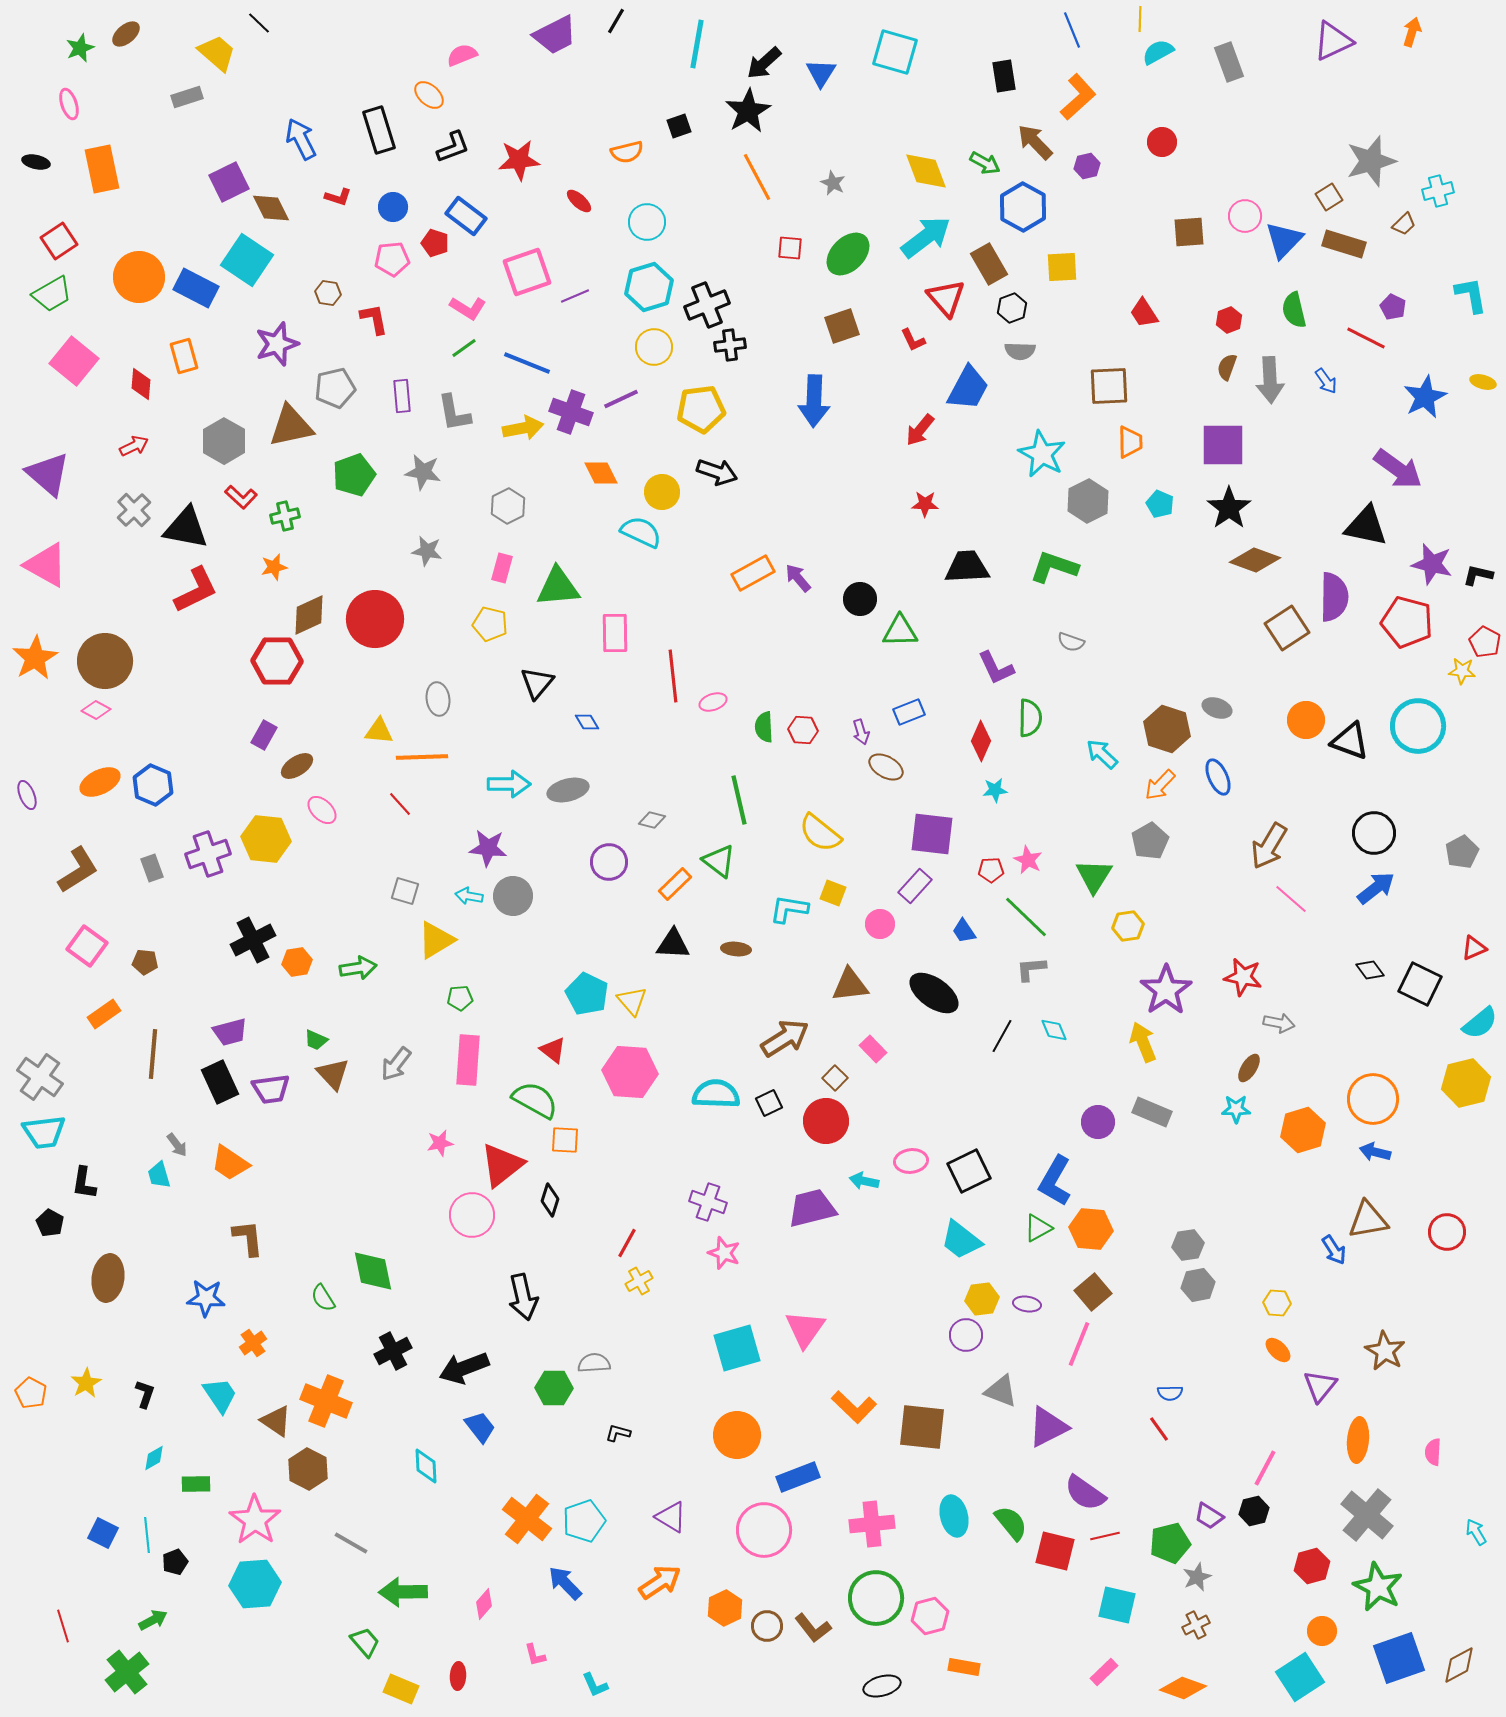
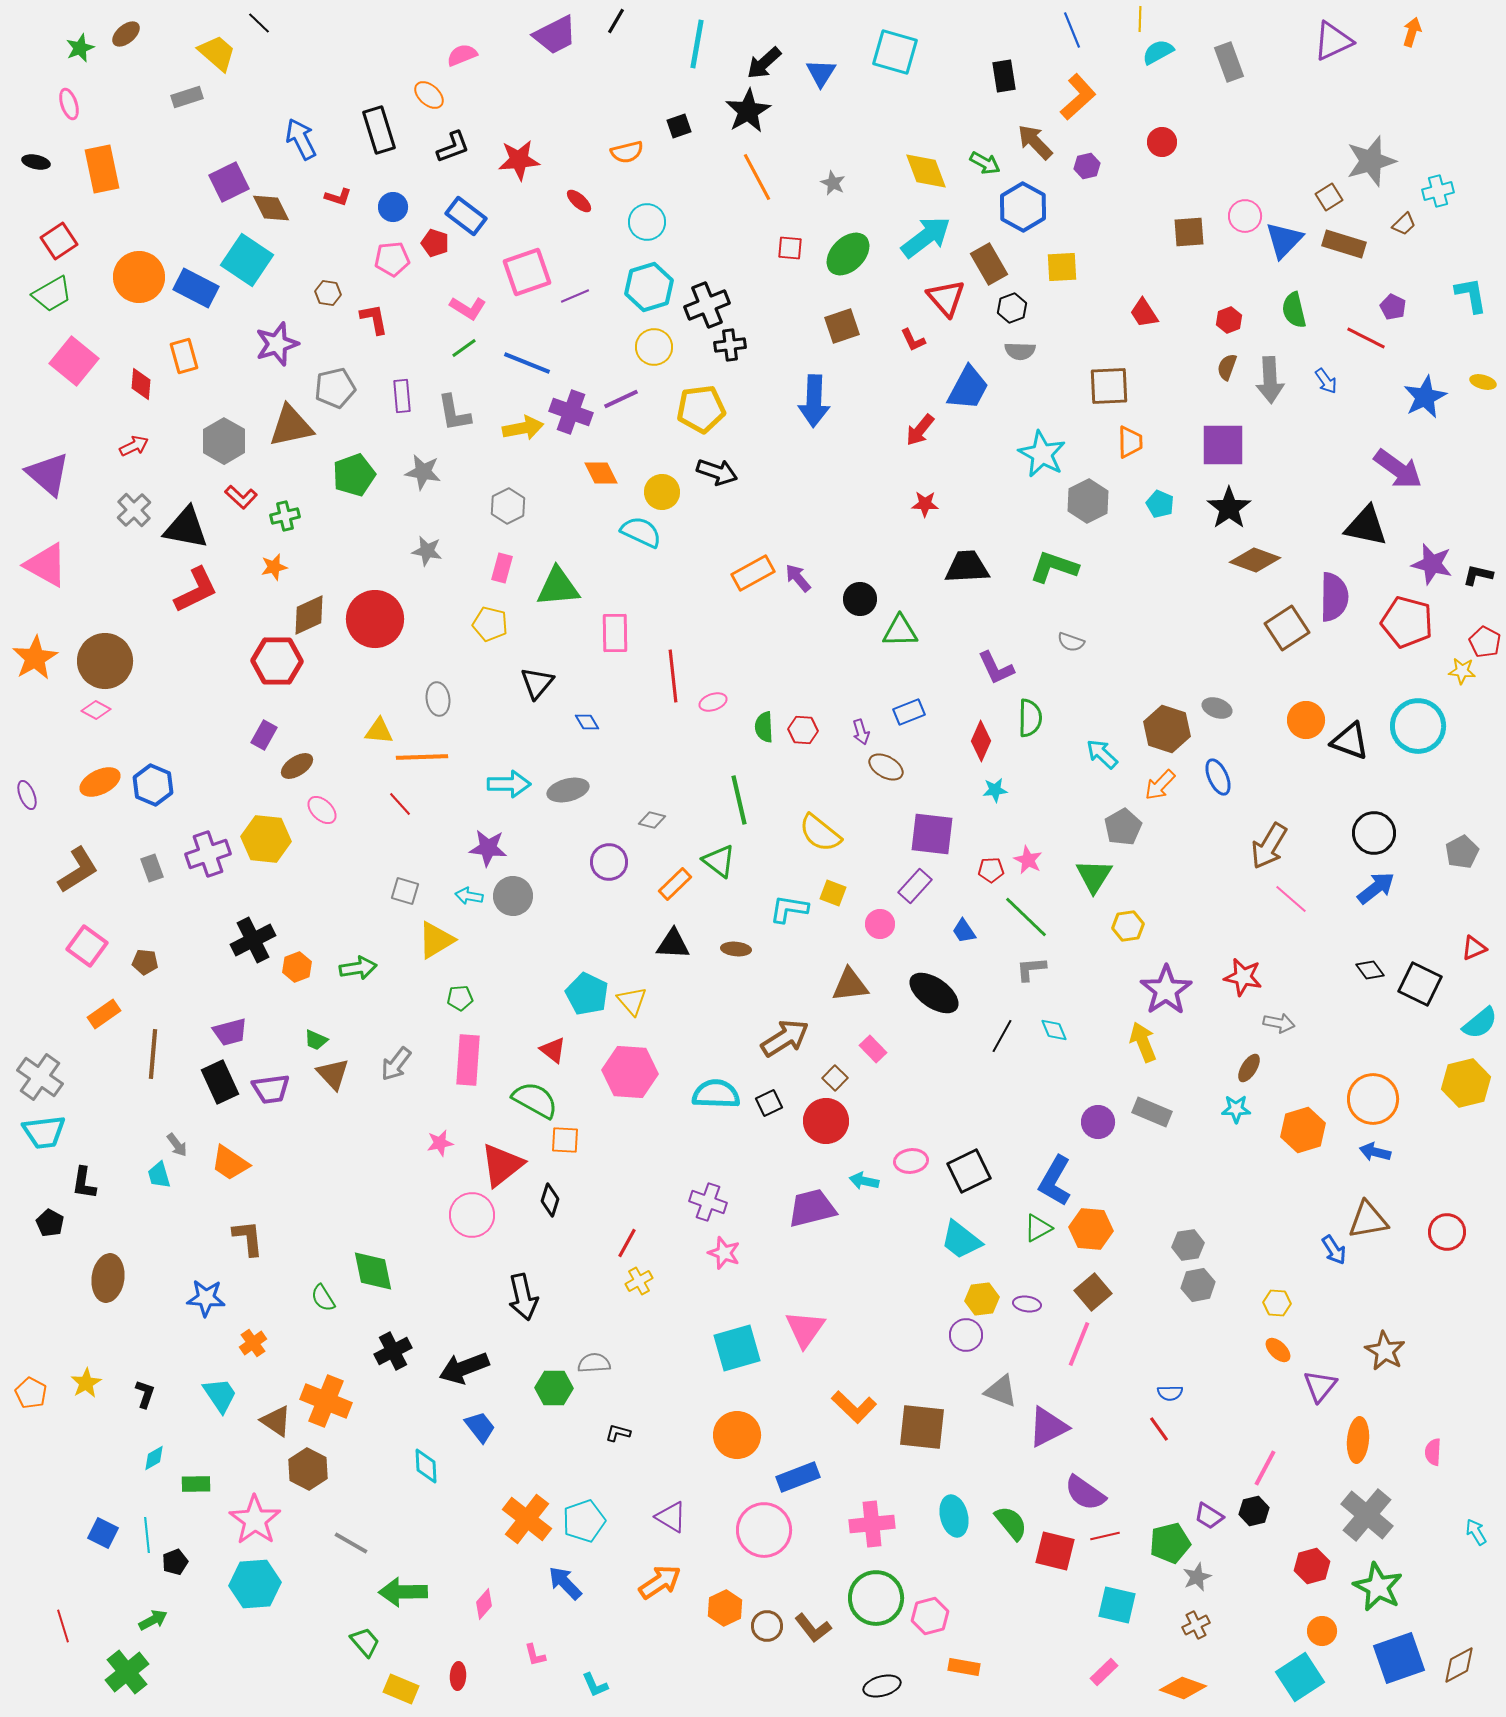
gray pentagon at (1150, 841): moved 27 px left, 14 px up
orange hexagon at (297, 962): moved 5 px down; rotated 12 degrees counterclockwise
